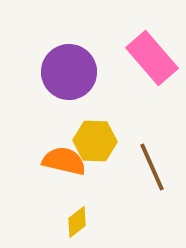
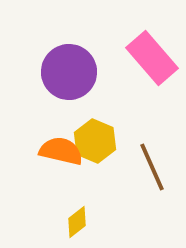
yellow hexagon: rotated 21 degrees clockwise
orange semicircle: moved 3 px left, 10 px up
